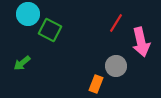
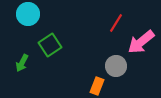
green square: moved 15 px down; rotated 30 degrees clockwise
pink arrow: rotated 64 degrees clockwise
green arrow: rotated 24 degrees counterclockwise
orange rectangle: moved 1 px right, 2 px down
